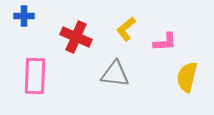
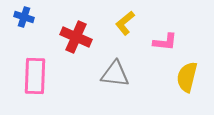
blue cross: moved 1 px down; rotated 18 degrees clockwise
yellow L-shape: moved 1 px left, 6 px up
pink L-shape: rotated 10 degrees clockwise
